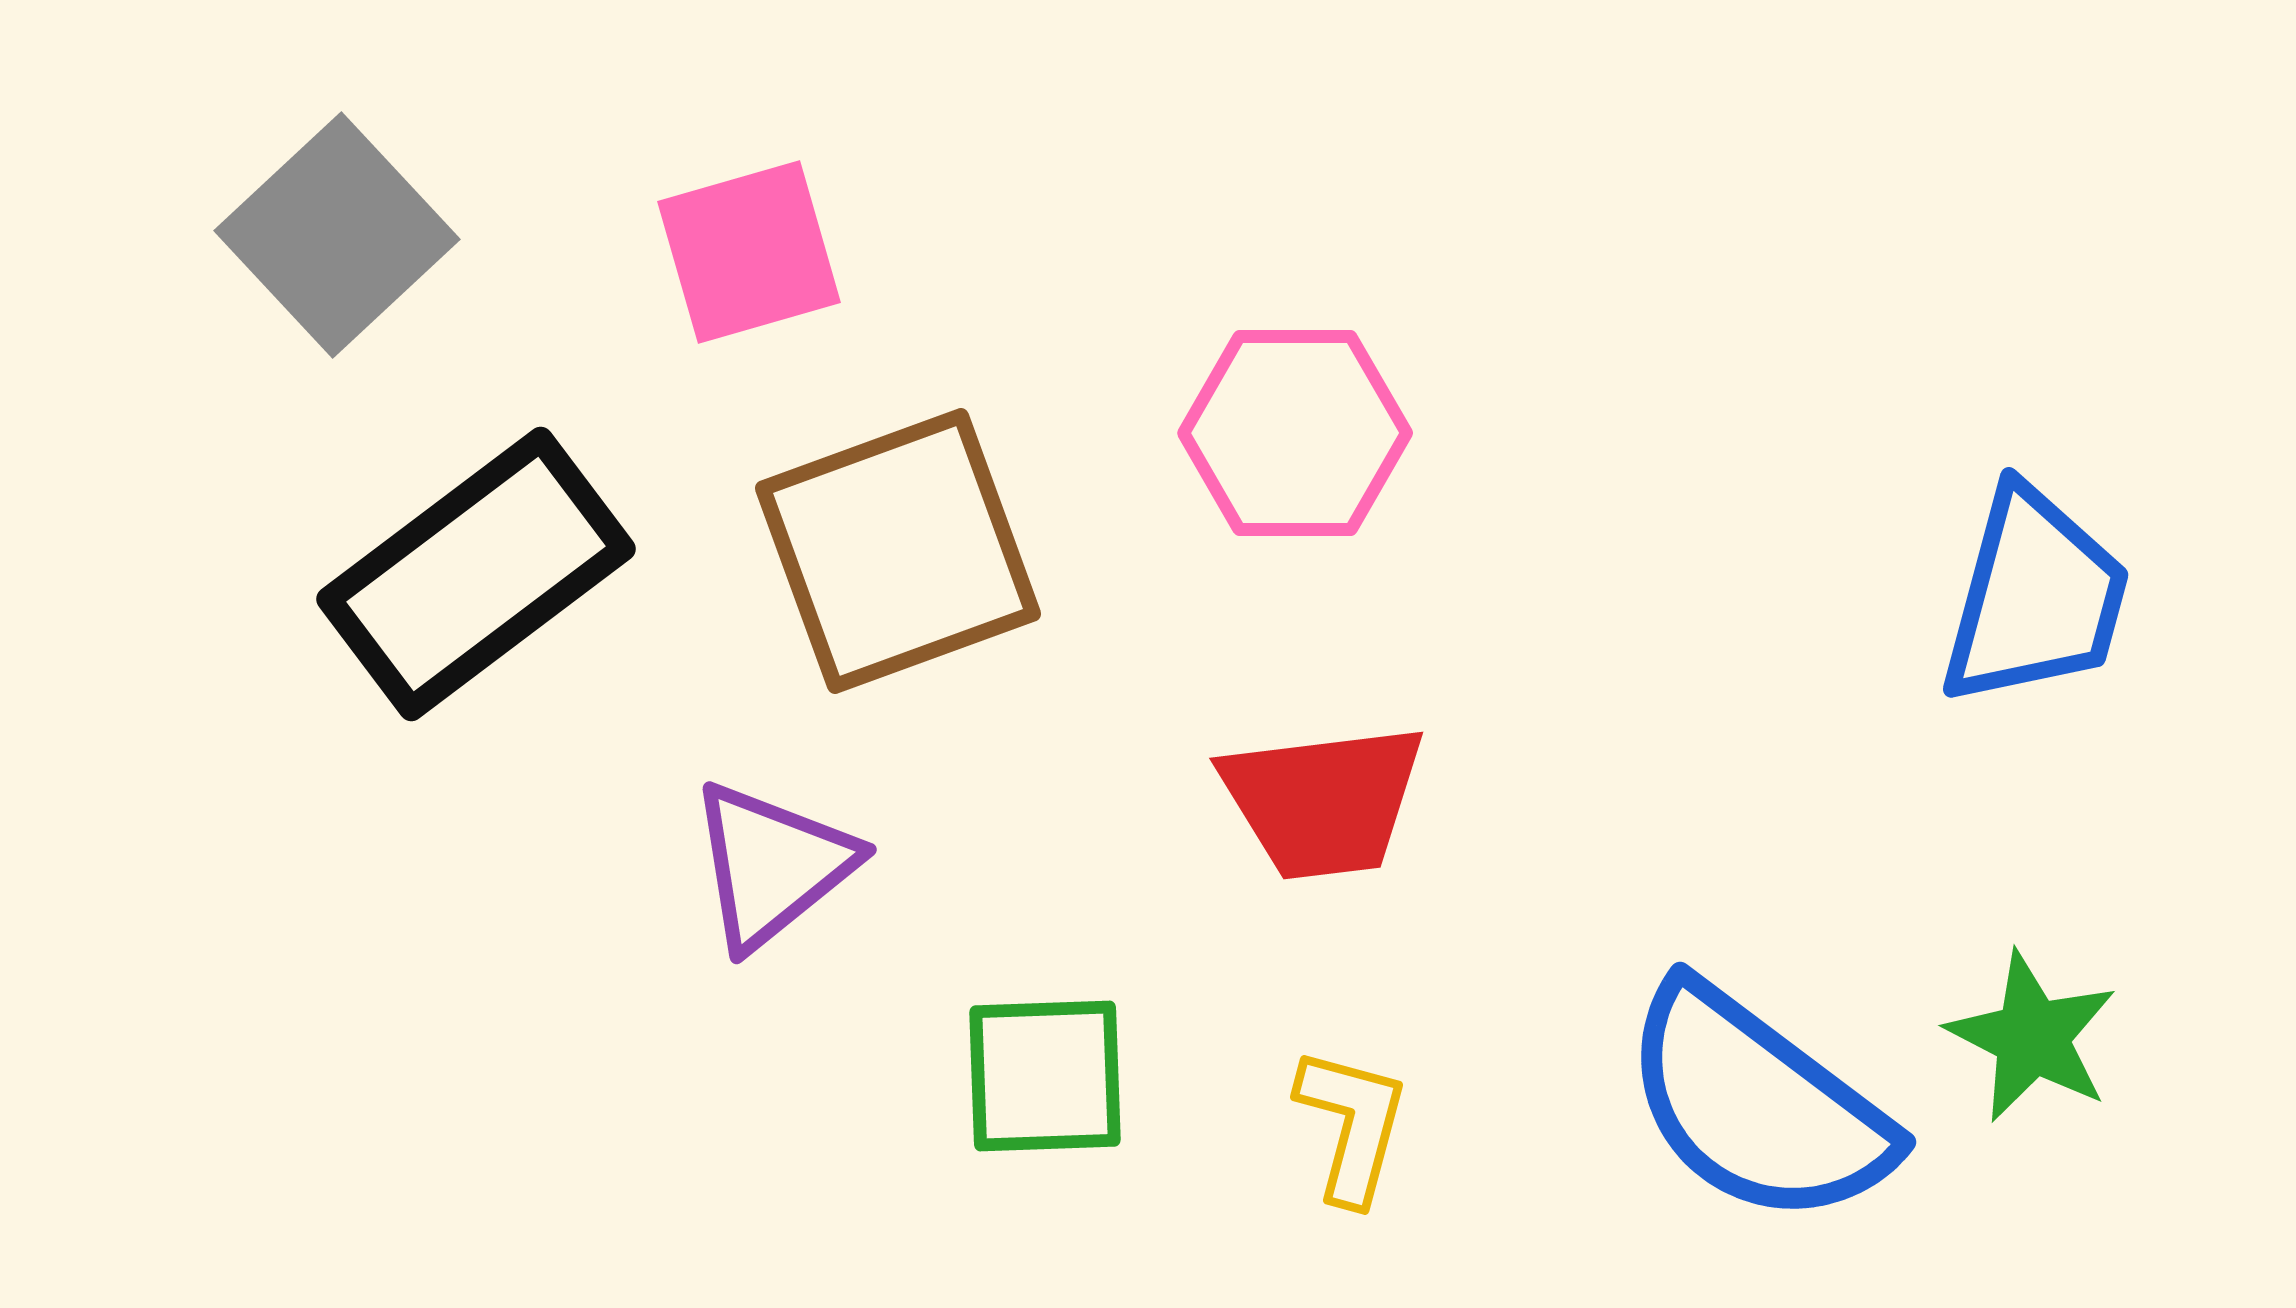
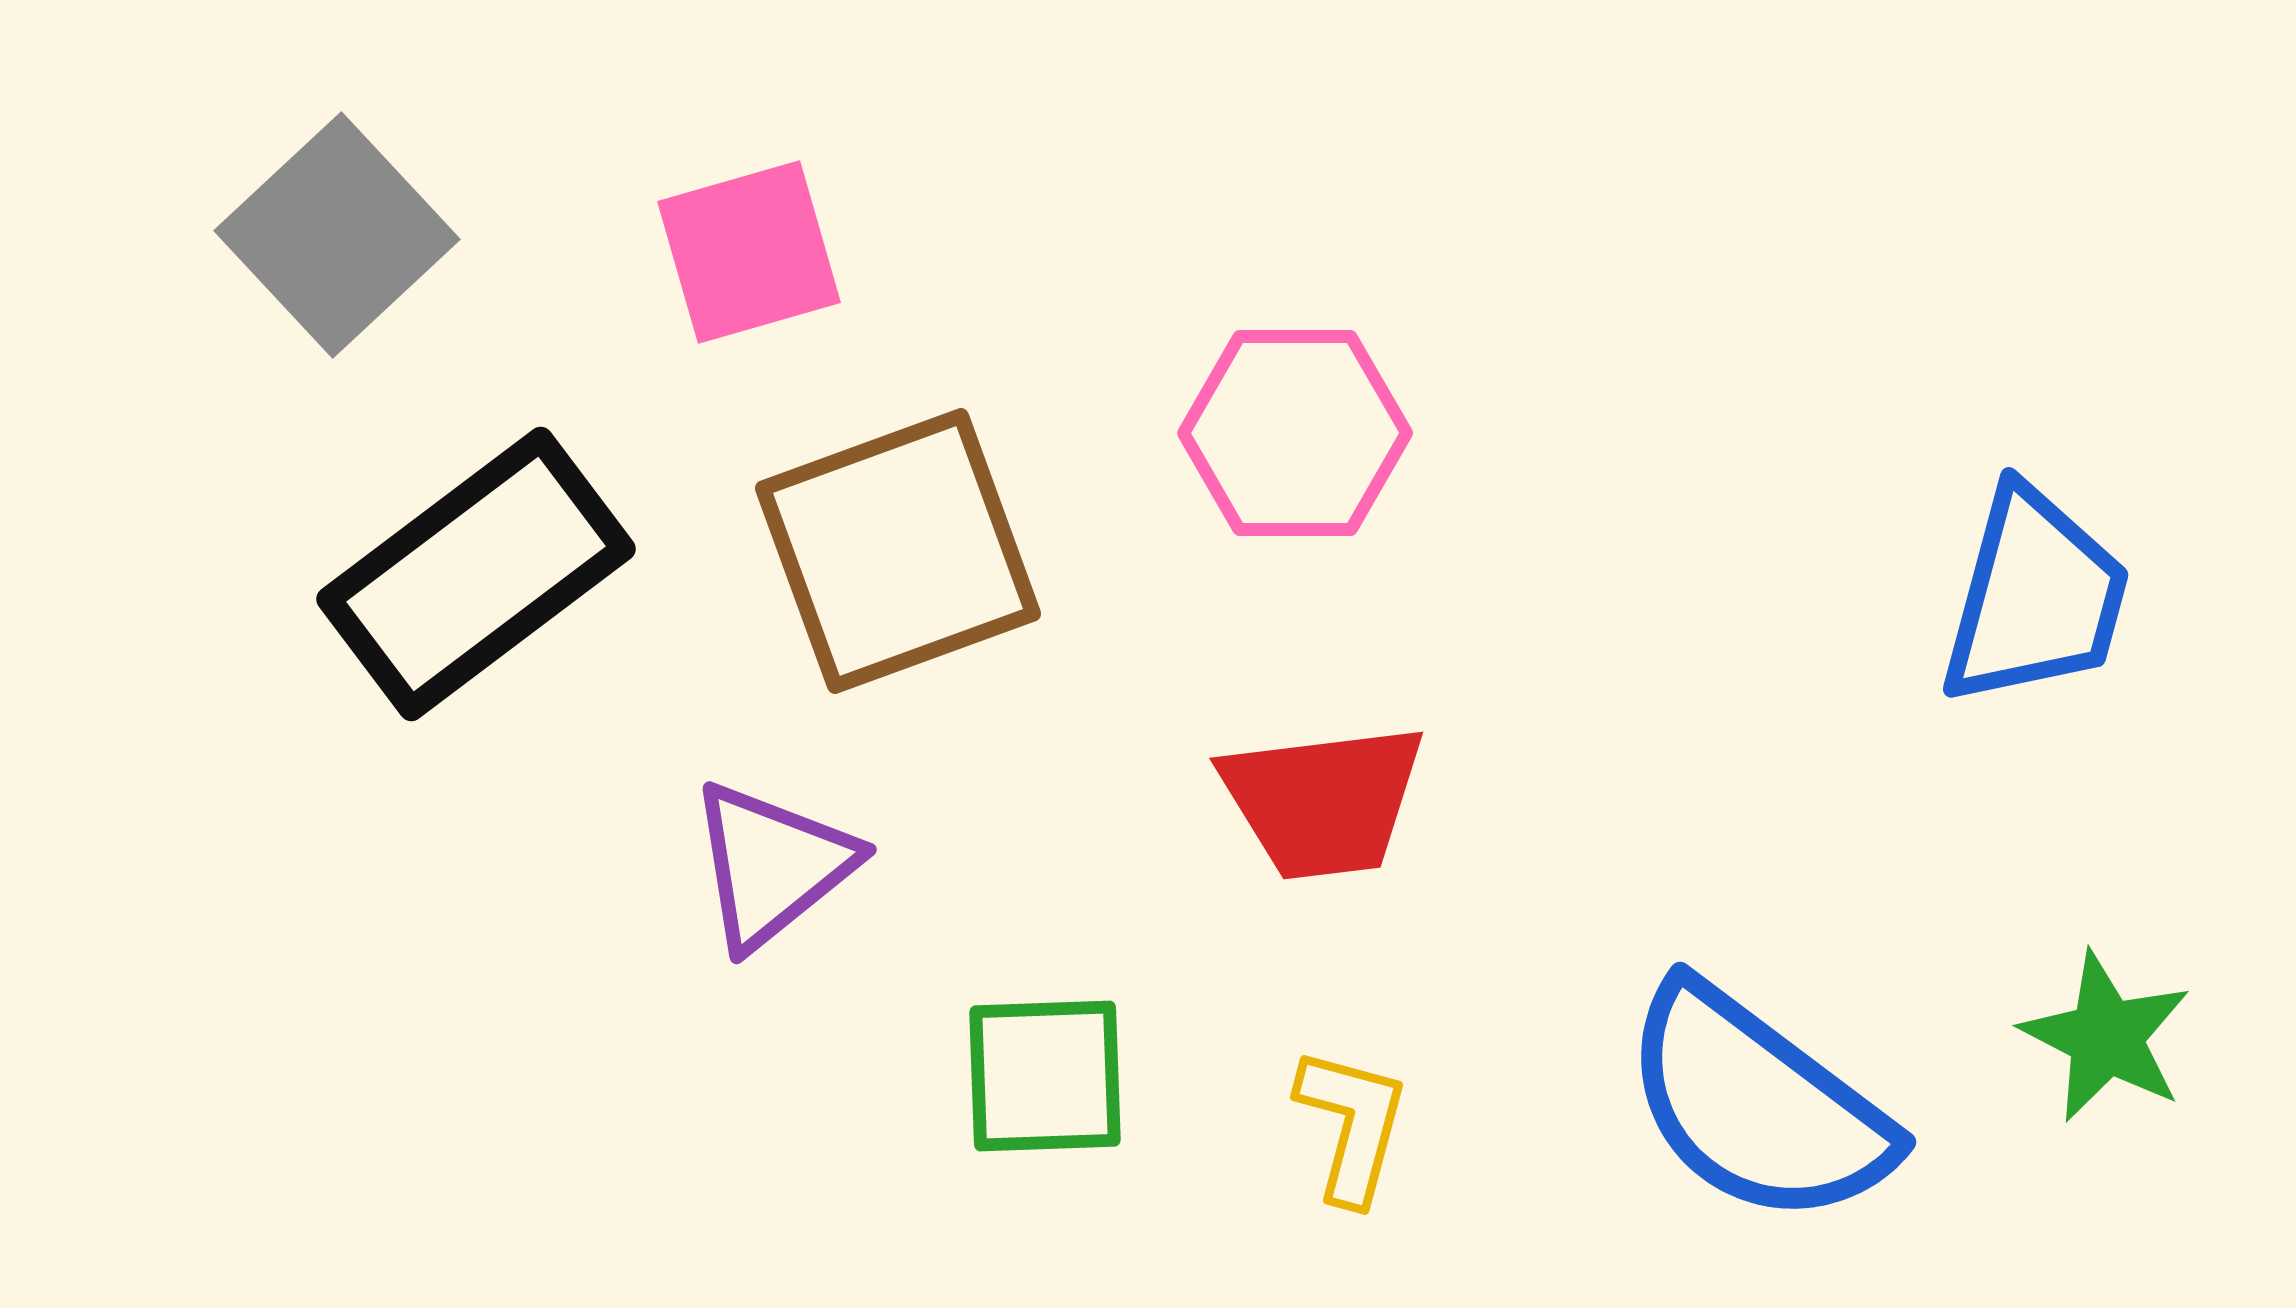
green star: moved 74 px right
